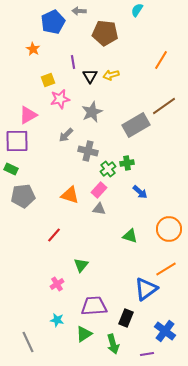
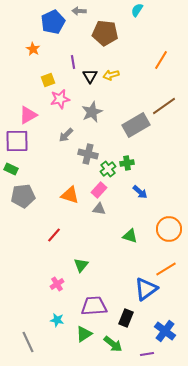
gray cross at (88, 151): moved 3 px down
green arrow at (113, 344): rotated 36 degrees counterclockwise
